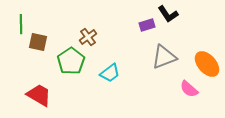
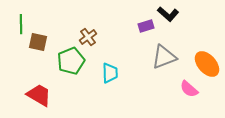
black L-shape: rotated 15 degrees counterclockwise
purple rectangle: moved 1 px left, 1 px down
green pentagon: rotated 12 degrees clockwise
cyan trapezoid: rotated 55 degrees counterclockwise
